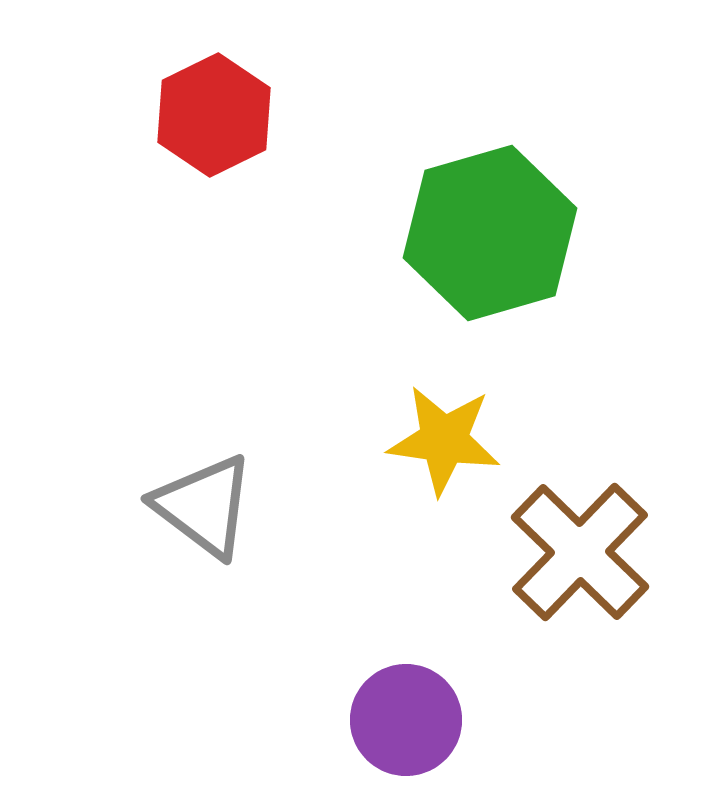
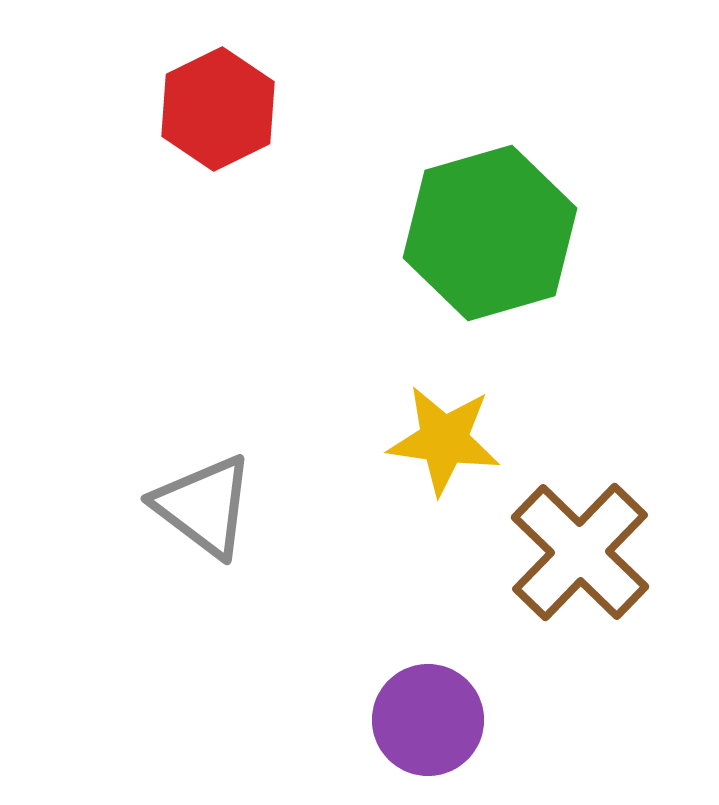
red hexagon: moved 4 px right, 6 px up
purple circle: moved 22 px right
